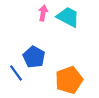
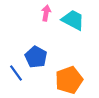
pink arrow: moved 3 px right
cyan trapezoid: moved 5 px right, 3 px down
blue pentagon: moved 2 px right
